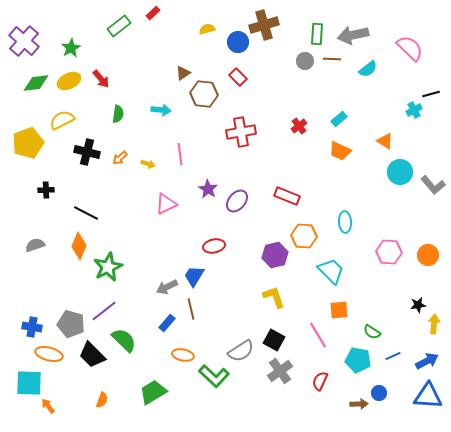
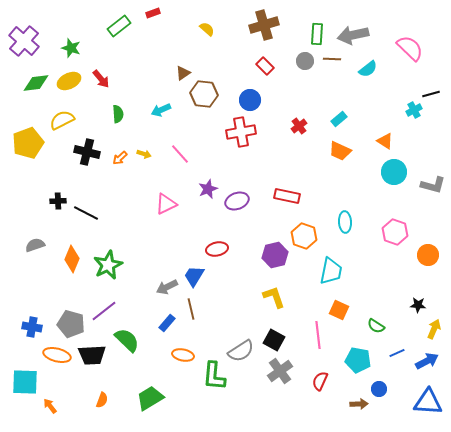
red rectangle at (153, 13): rotated 24 degrees clockwise
yellow semicircle at (207, 29): rotated 56 degrees clockwise
blue circle at (238, 42): moved 12 px right, 58 px down
green star at (71, 48): rotated 24 degrees counterclockwise
red rectangle at (238, 77): moved 27 px right, 11 px up
cyan arrow at (161, 110): rotated 150 degrees clockwise
green semicircle at (118, 114): rotated 12 degrees counterclockwise
pink line at (180, 154): rotated 35 degrees counterclockwise
yellow arrow at (148, 164): moved 4 px left, 10 px up
cyan circle at (400, 172): moved 6 px left
gray L-shape at (433, 185): rotated 35 degrees counterclockwise
purple star at (208, 189): rotated 18 degrees clockwise
black cross at (46, 190): moved 12 px right, 11 px down
red rectangle at (287, 196): rotated 10 degrees counterclockwise
purple ellipse at (237, 201): rotated 30 degrees clockwise
orange hexagon at (304, 236): rotated 15 degrees clockwise
orange diamond at (79, 246): moved 7 px left, 13 px down
red ellipse at (214, 246): moved 3 px right, 3 px down
pink hexagon at (389, 252): moved 6 px right, 20 px up; rotated 15 degrees clockwise
green star at (108, 267): moved 2 px up
cyan trapezoid at (331, 271): rotated 56 degrees clockwise
black star at (418, 305): rotated 14 degrees clockwise
orange square at (339, 310): rotated 30 degrees clockwise
yellow arrow at (434, 324): moved 5 px down; rotated 18 degrees clockwise
green semicircle at (372, 332): moved 4 px right, 6 px up
pink line at (318, 335): rotated 24 degrees clockwise
green semicircle at (124, 340): moved 3 px right
orange ellipse at (49, 354): moved 8 px right, 1 px down
black trapezoid at (92, 355): rotated 48 degrees counterclockwise
blue line at (393, 356): moved 4 px right, 3 px up
green L-shape at (214, 376): rotated 52 degrees clockwise
cyan square at (29, 383): moved 4 px left, 1 px up
green trapezoid at (153, 392): moved 3 px left, 6 px down
blue circle at (379, 393): moved 4 px up
blue triangle at (428, 396): moved 6 px down
orange arrow at (48, 406): moved 2 px right
